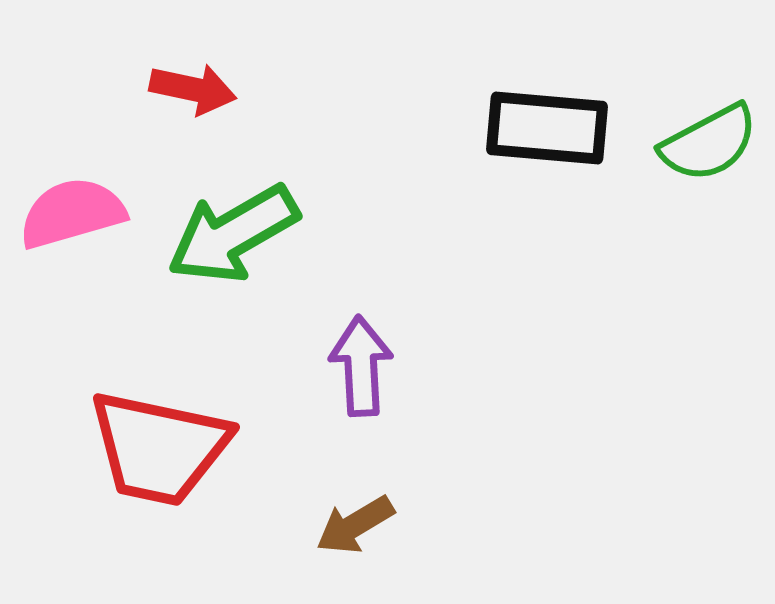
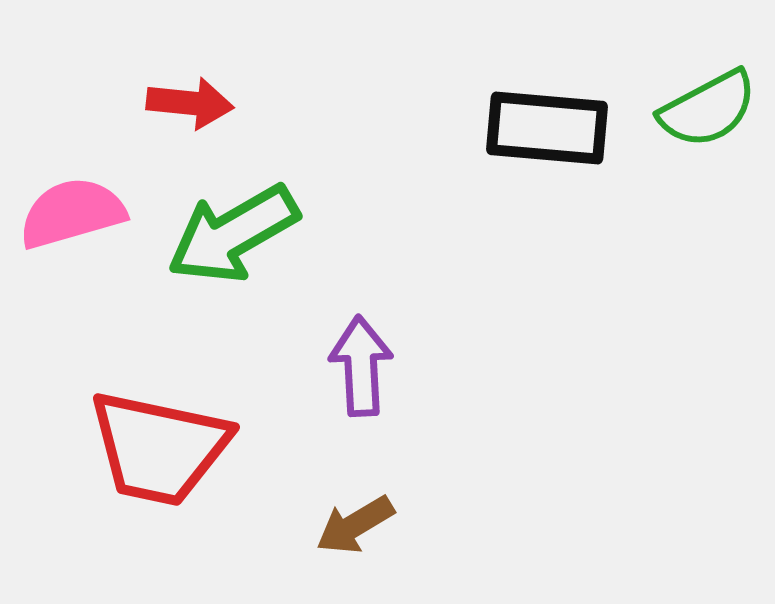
red arrow: moved 3 px left, 14 px down; rotated 6 degrees counterclockwise
green semicircle: moved 1 px left, 34 px up
